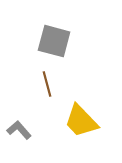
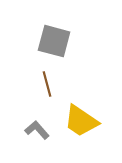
yellow trapezoid: rotated 12 degrees counterclockwise
gray L-shape: moved 18 px right
